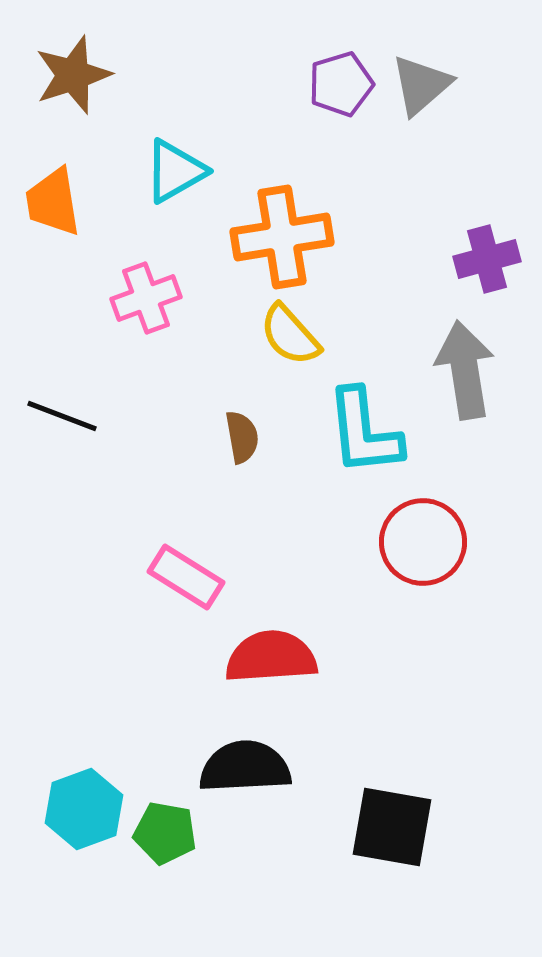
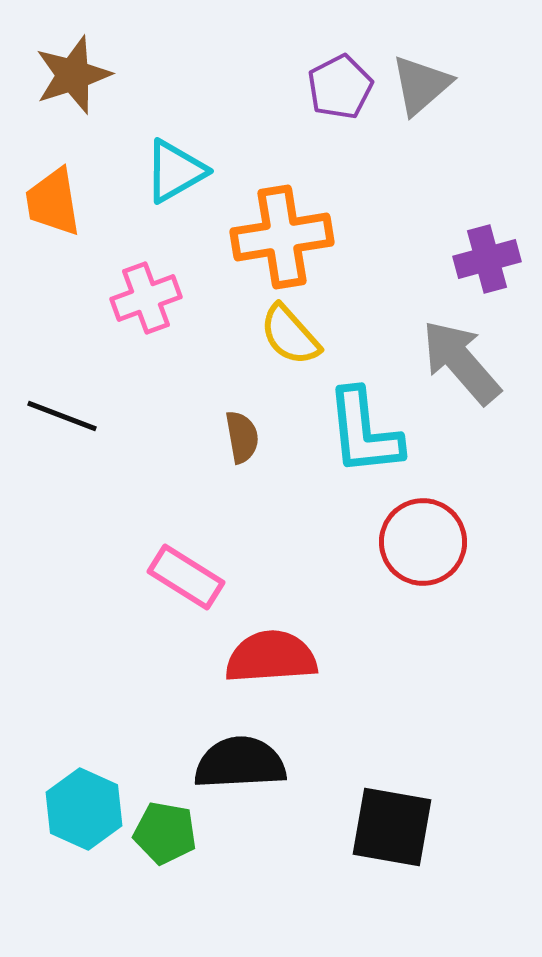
purple pentagon: moved 1 px left, 3 px down; rotated 10 degrees counterclockwise
gray arrow: moved 4 px left, 8 px up; rotated 32 degrees counterclockwise
black semicircle: moved 5 px left, 4 px up
cyan hexagon: rotated 16 degrees counterclockwise
